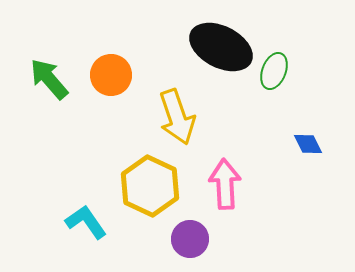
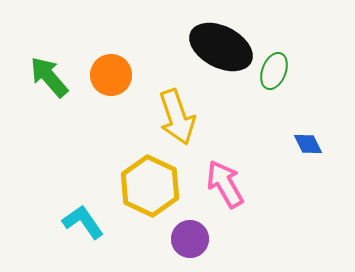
green arrow: moved 2 px up
pink arrow: rotated 27 degrees counterclockwise
cyan L-shape: moved 3 px left
